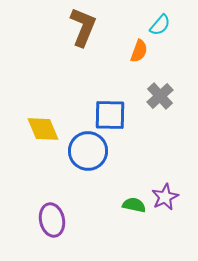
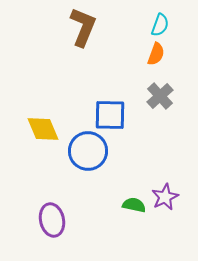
cyan semicircle: rotated 20 degrees counterclockwise
orange semicircle: moved 17 px right, 3 px down
